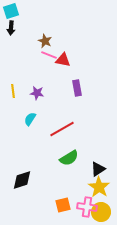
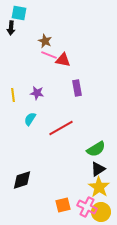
cyan square: moved 8 px right, 2 px down; rotated 28 degrees clockwise
yellow line: moved 4 px down
red line: moved 1 px left, 1 px up
green semicircle: moved 27 px right, 9 px up
pink cross: rotated 18 degrees clockwise
